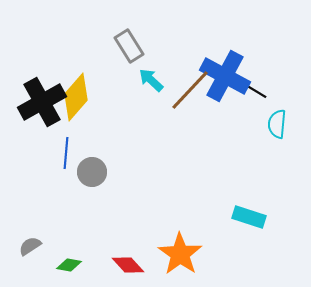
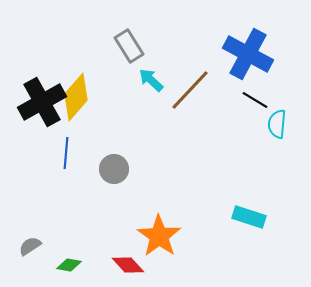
blue cross: moved 23 px right, 22 px up
black line: moved 1 px right, 10 px down
gray circle: moved 22 px right, 3 px up
orange star: moved 21 px left, 18 px up
